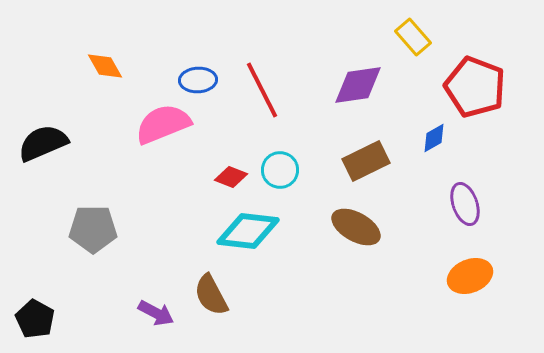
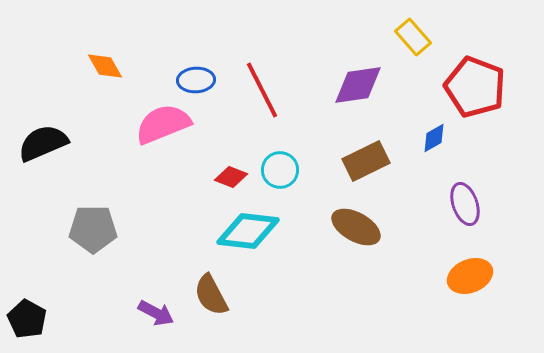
blue ellipse: moved 2 px left
black pentagon: moved 8 px left
